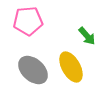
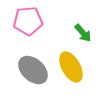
green arrow: moved 4 px left, 3 px up
